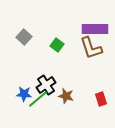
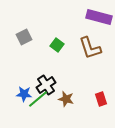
purple rectangle: moved 4 px right, 12 px up; rotated 15 degrees clockwise
gray square: rotated 21 degrees clockwise
brown L-shape: moved 1 px left
brown star: moved 3 px down
